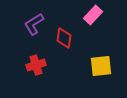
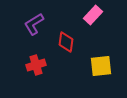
red diamond: moved 2 px right, 4 px down
